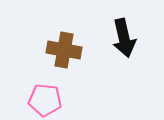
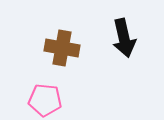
brown cross: moved 2 px left, 2 px up
